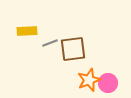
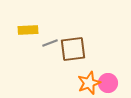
yellow rectangle: moved 1 px right, 1 px up
orange star: moved 3 px down
